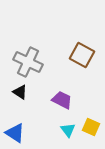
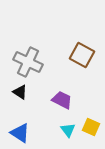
blue triangle: moved 5 px right
